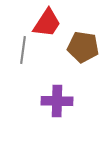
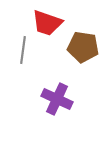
red trapezoid: rotated 76 degrees clockwise
purple cross: moved 2 px up; rotated 24 degrees clockwise
